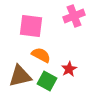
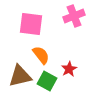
pink square: moved 2 px up
orange semicircle: rotated 24 degrees clockwise
